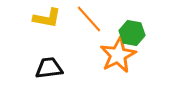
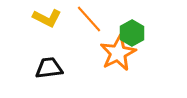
yellow L-shape: rotated 16 degrees clockwise
green hexagon: rotated 20 degrees clockwise
orange star: moved 2 px up
